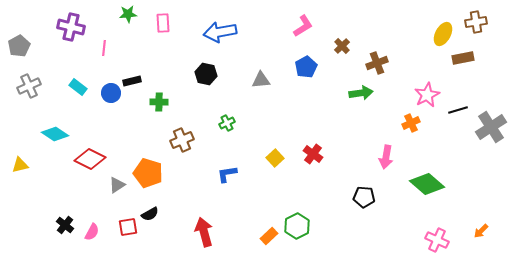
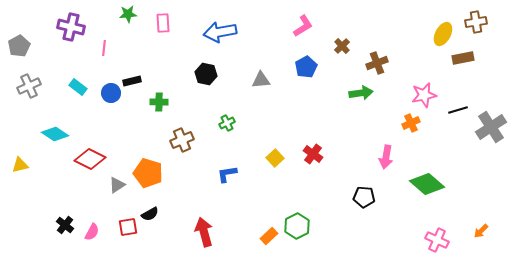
pink star at (427, 95): moved 3 px left; rotated 15 degrees clockwise
